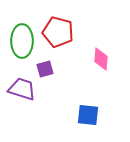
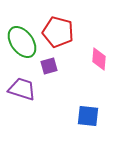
green ellipse: moved 1 px down; rotated 36 degrees counterclockwise
pink diamond: moved 2 px left
purple square: moved 4 px right, 3 px up
blue square: moved 1 px down
